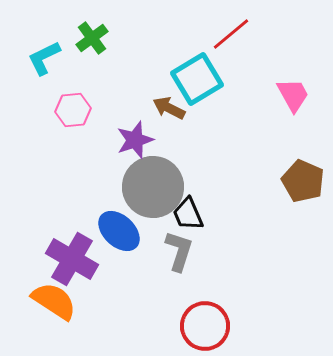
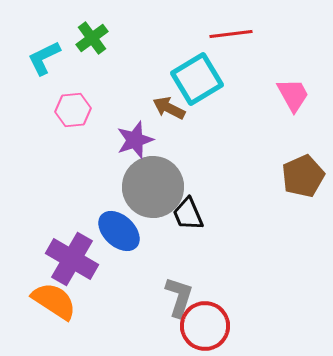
red line: rotated 33 degrees clockwise
brown pentagon: moved 5 px up; rotated 24 degrees clockwise
gray L-shape: moved 46 px down
